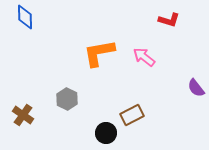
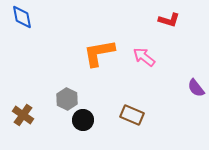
blue diamond: moved 3 px left; rotated 10 degrees counterclockwise
brown rectangle: rotated 50 degrees clockwise
black circle: moved 23 px left, 13 px up
